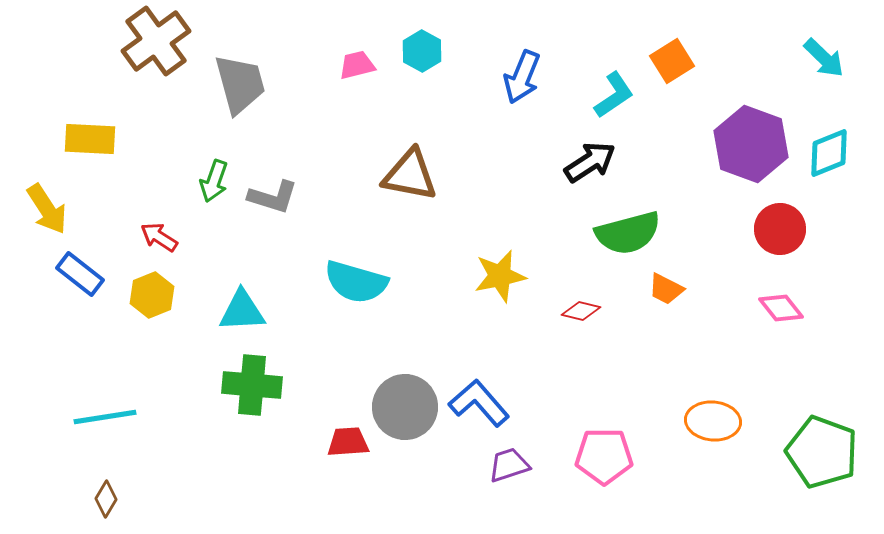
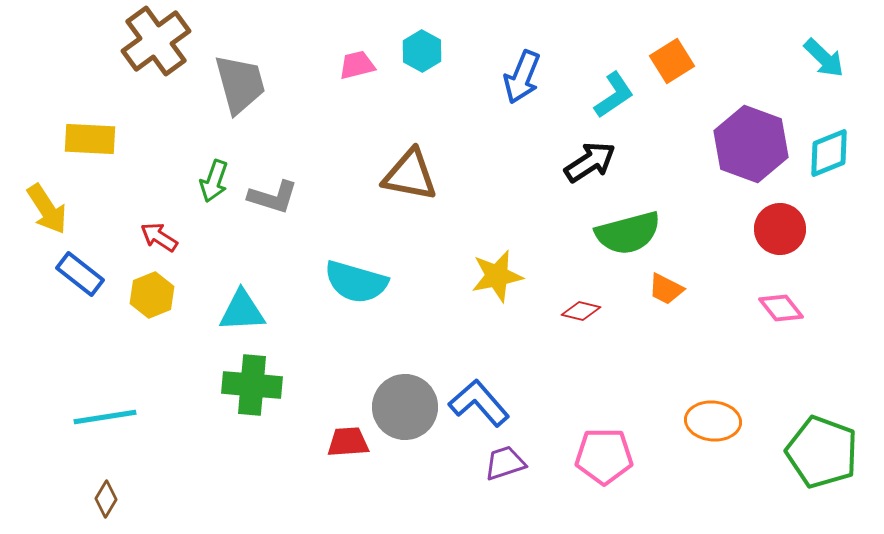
yellow star: moved 3 px left
purple trapezoid: moved 4 px left, 2 px up
